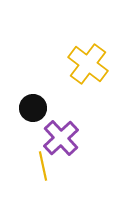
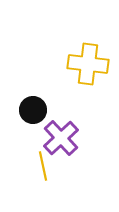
yellow cross: rotated 30 degrees counterclockwise
black circle: moved 2 px down
